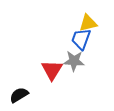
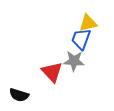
red triangle: moved 2 px down; rotated 15 degrees counterclockwise
black semicircle: rotated 132 degrees counterclockwise
